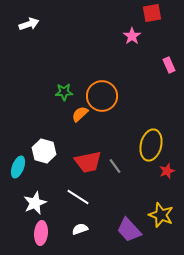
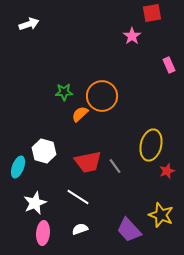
pink ellipse: moved 2 px right
